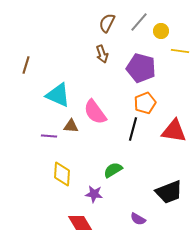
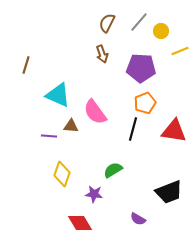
yellow line: rotated 30 degrees counterclockwise
purple pentagon: rotated 12 degrees counterclockwise
yellow diamond: rotated 15 degrees clockwise
